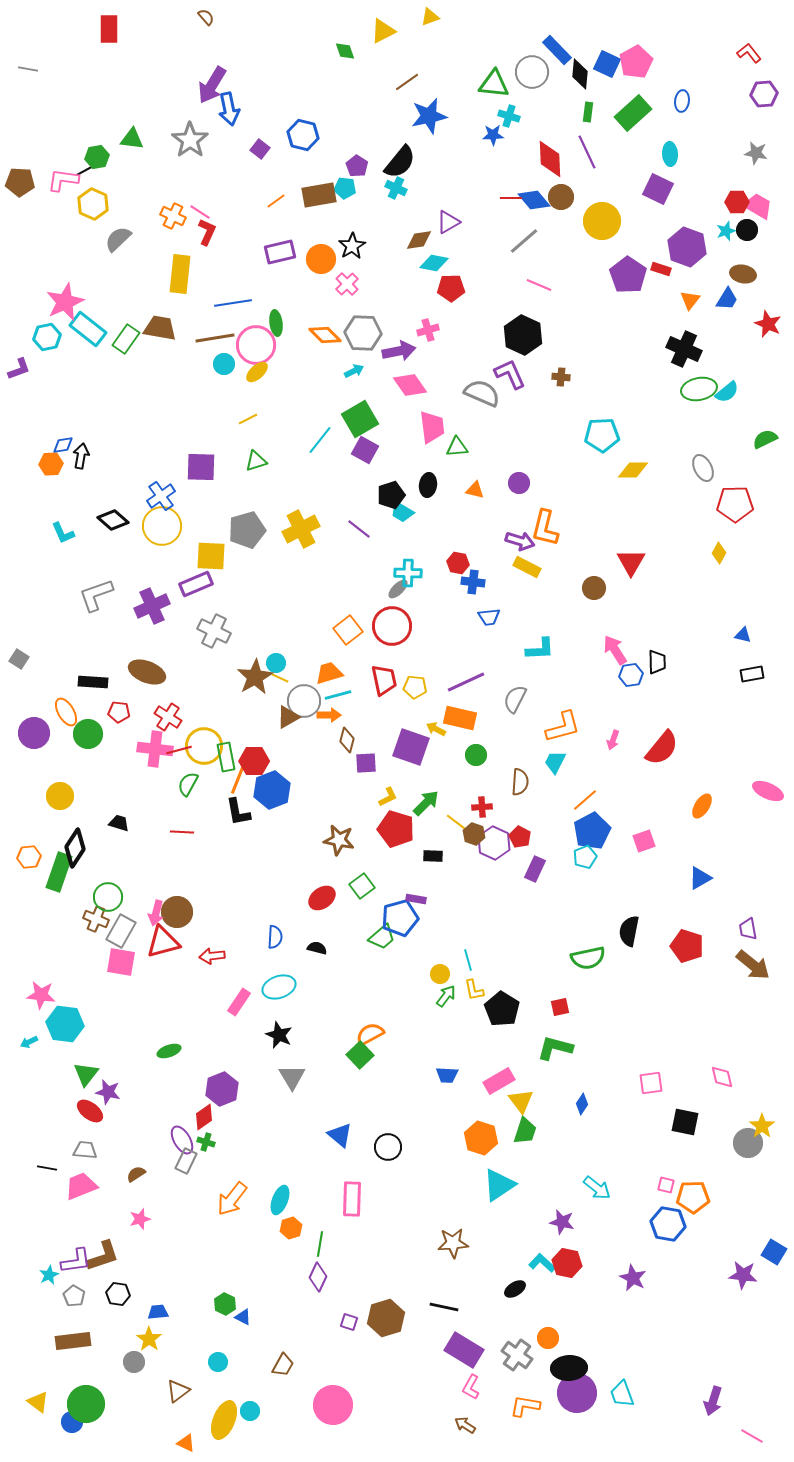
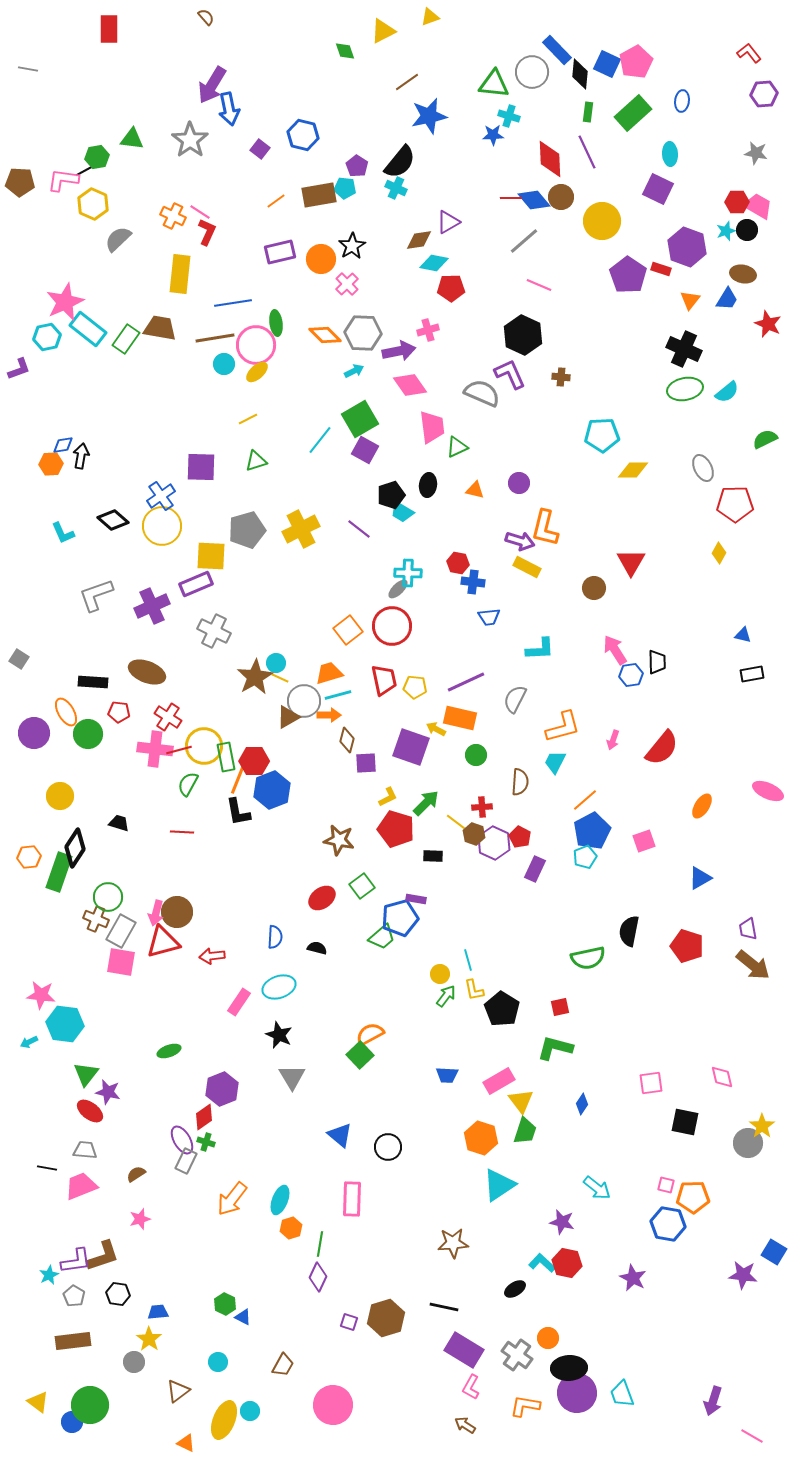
green ellipse at (699, 389): moved 14 px left
green triangle at (457, 447): rotated 20 degrees counterclockwise
green circle at (86, 1404): moved 4 px right, 1 px down
